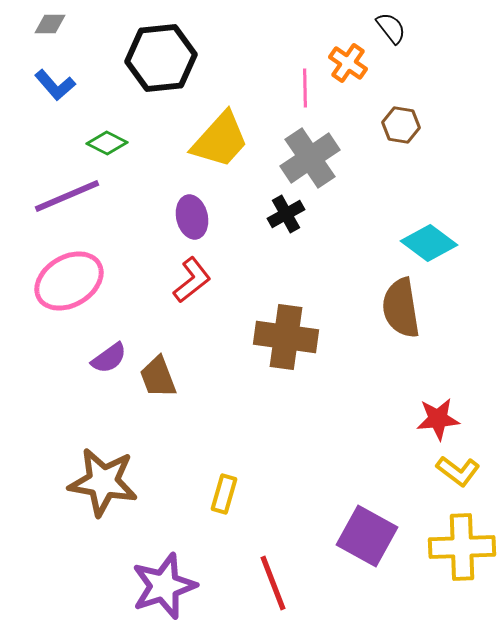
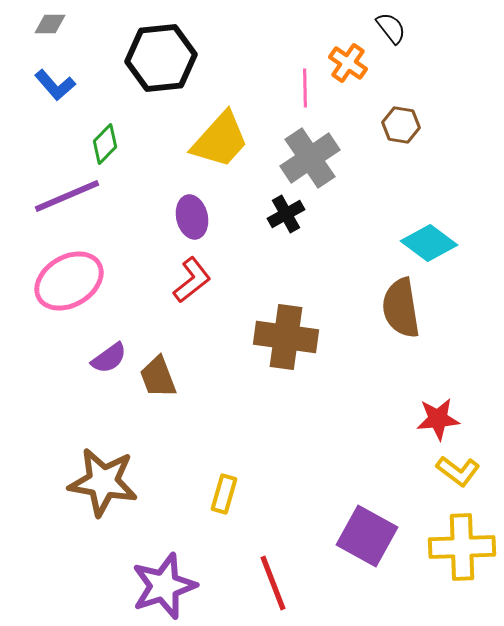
green diamond: moved 2 px left, 1 px down; rotated 72 degrees counterclockwise
